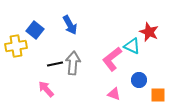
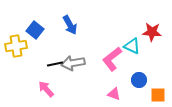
red star: moved 3 px right; rotated 18 degrees counterclockwise
gray arrow: rotated 105 degrees counterclockwise
